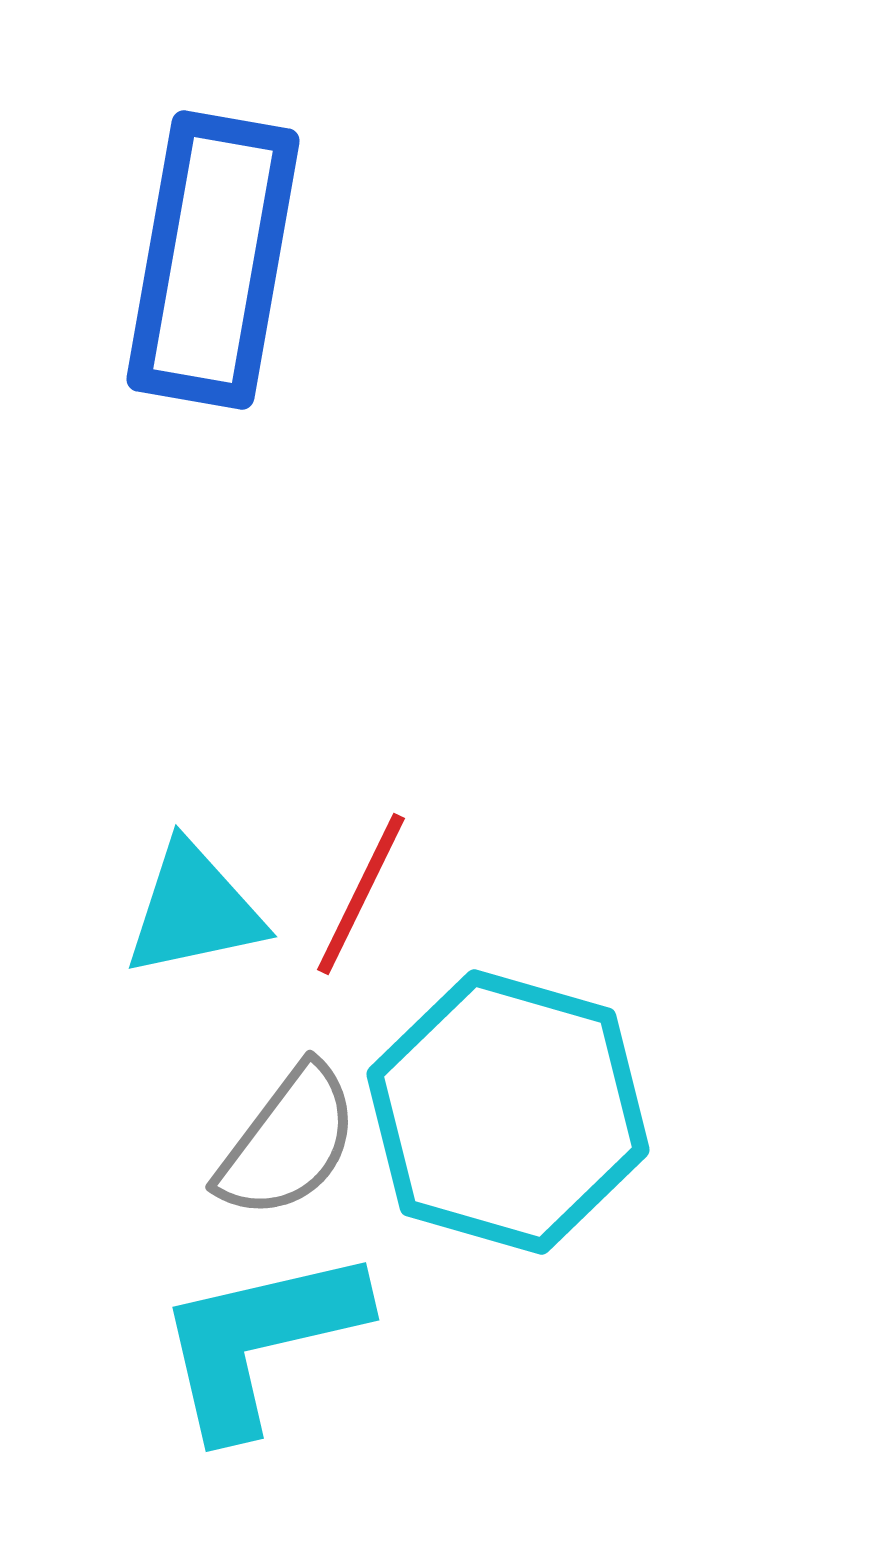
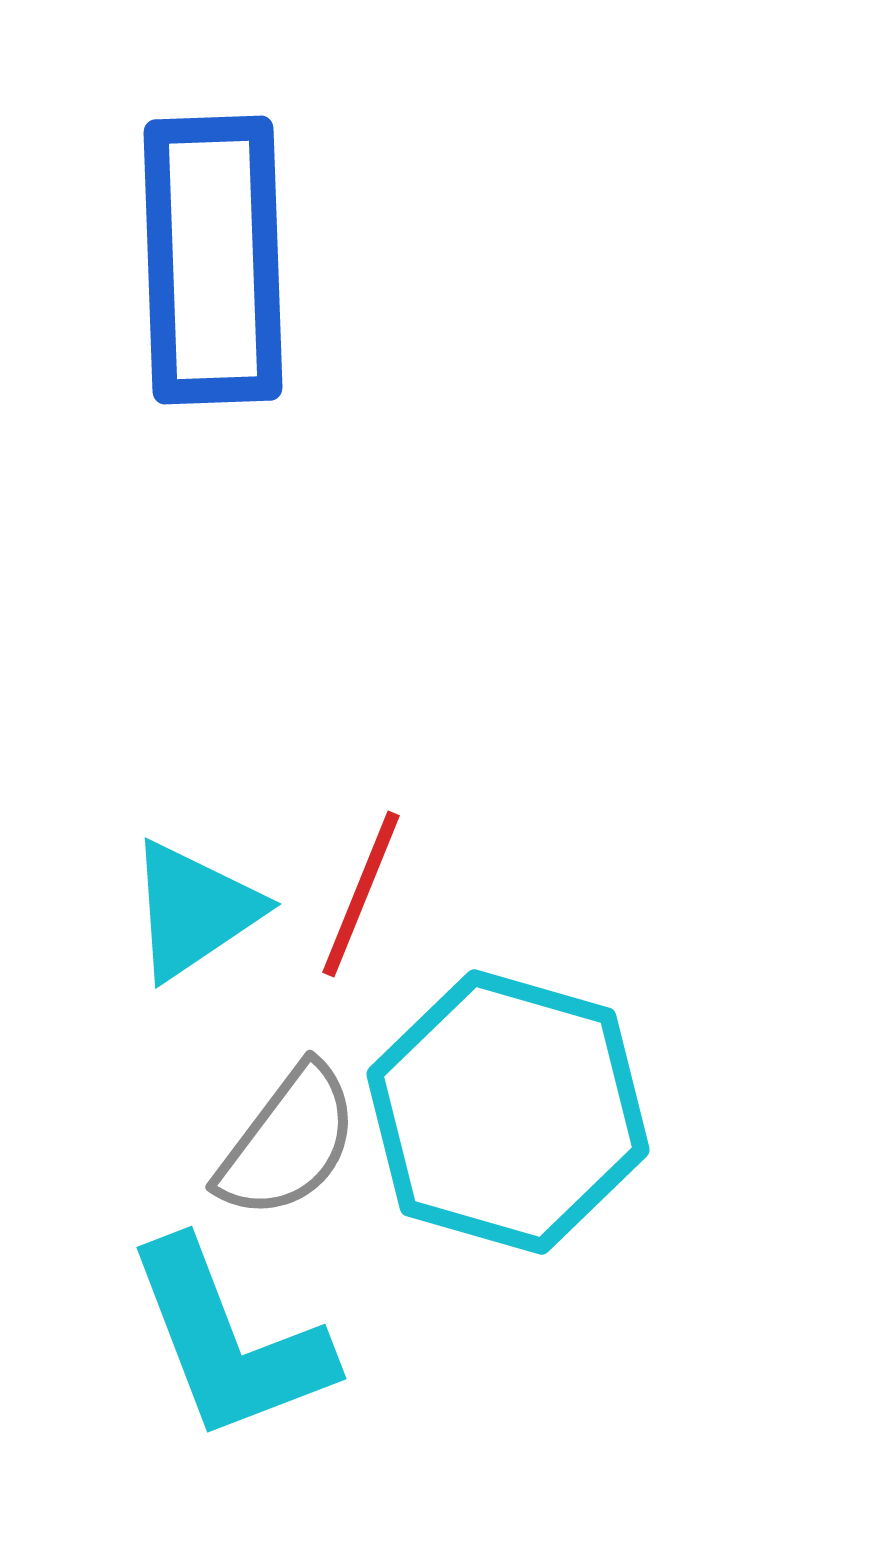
blue rectangle: rotated 12 degrees counterclockwise
red line: rotated 4 degrees counterclockwise
cyan triangle: rotated 22 degrees counterclockwise
cyan L-shape: moved 31 px left; rotated 98 degrees counterclockwise
